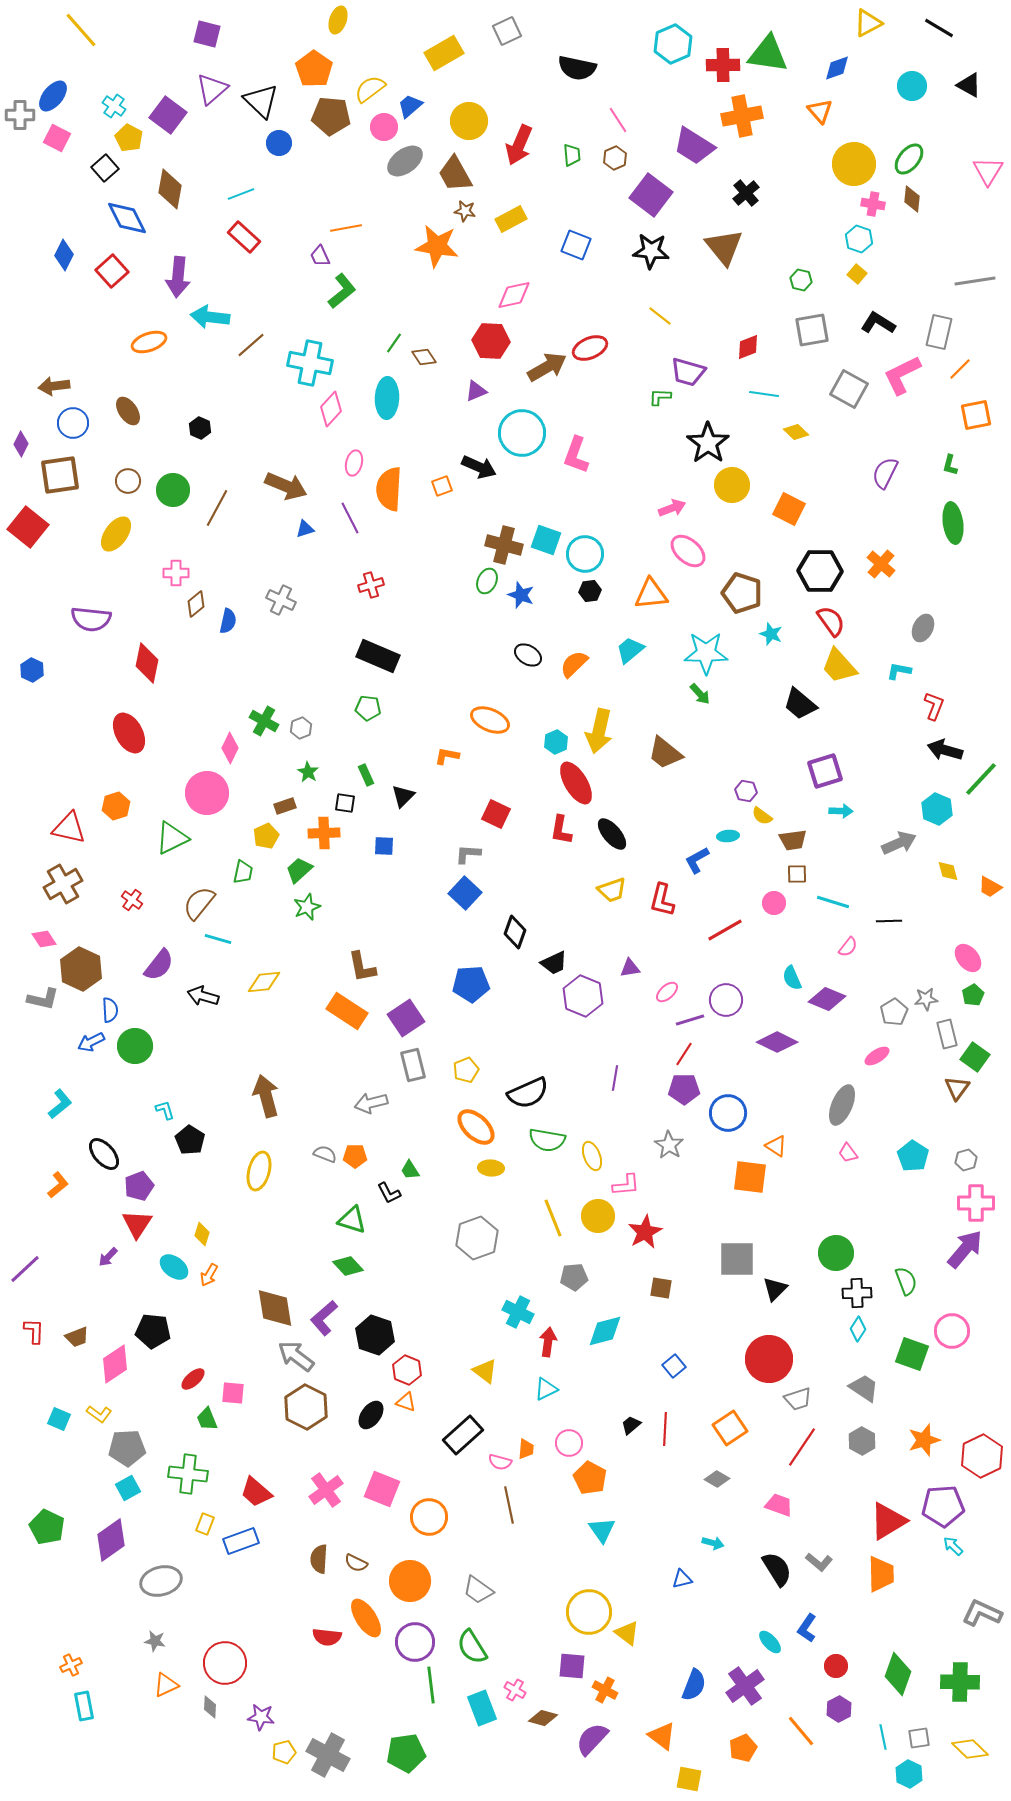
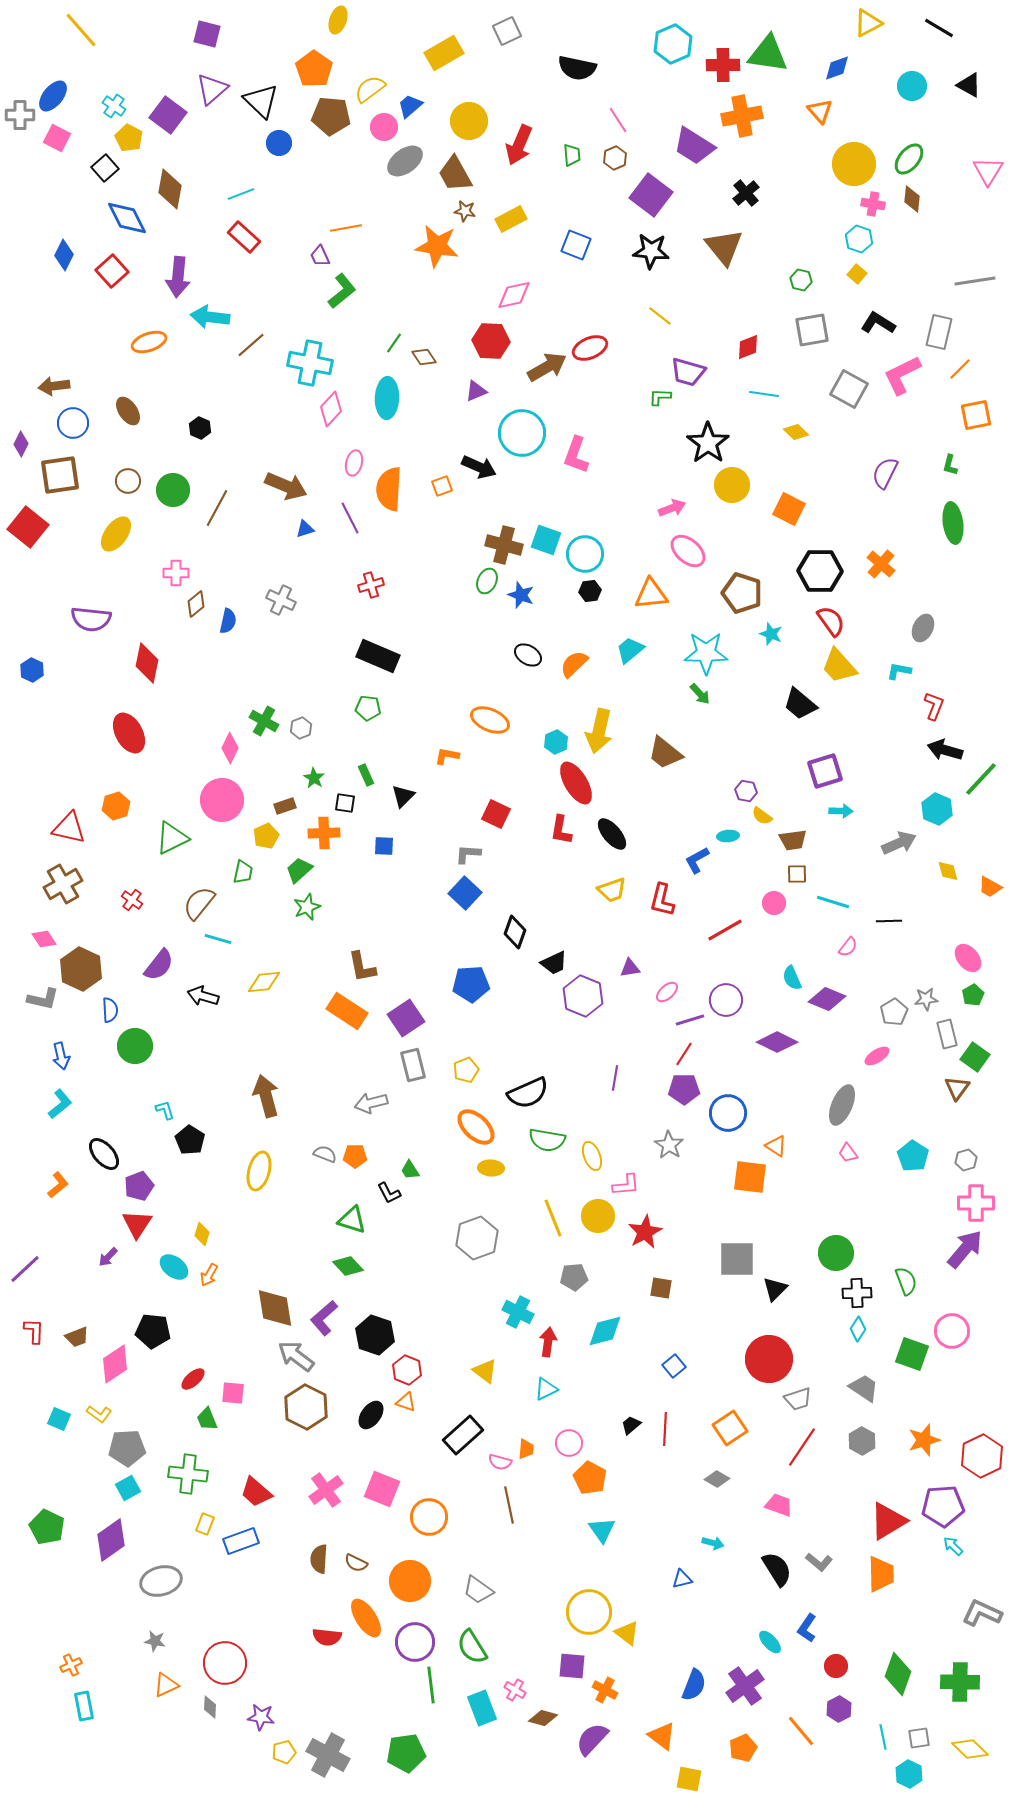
green star at (308, 772): moved 6 px right, 6 px down
pink circle at (207, 793): moved 15 px right, 7 px down
blue arrow at (91, 1042): moved 30 px left, 14 px down; rotated 76 degrees counterclockwise
